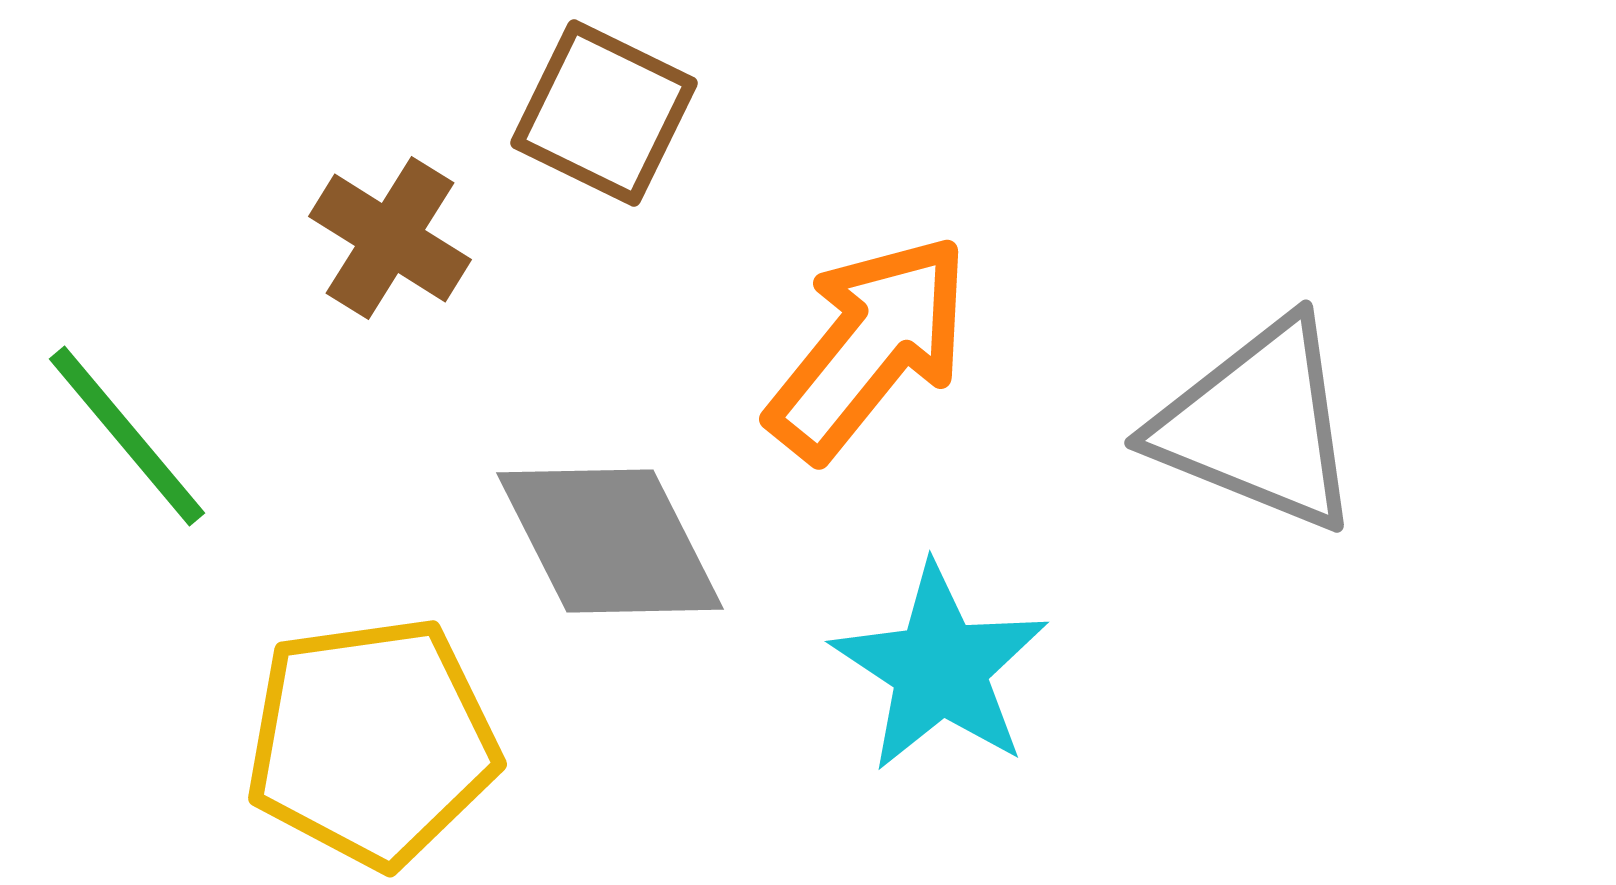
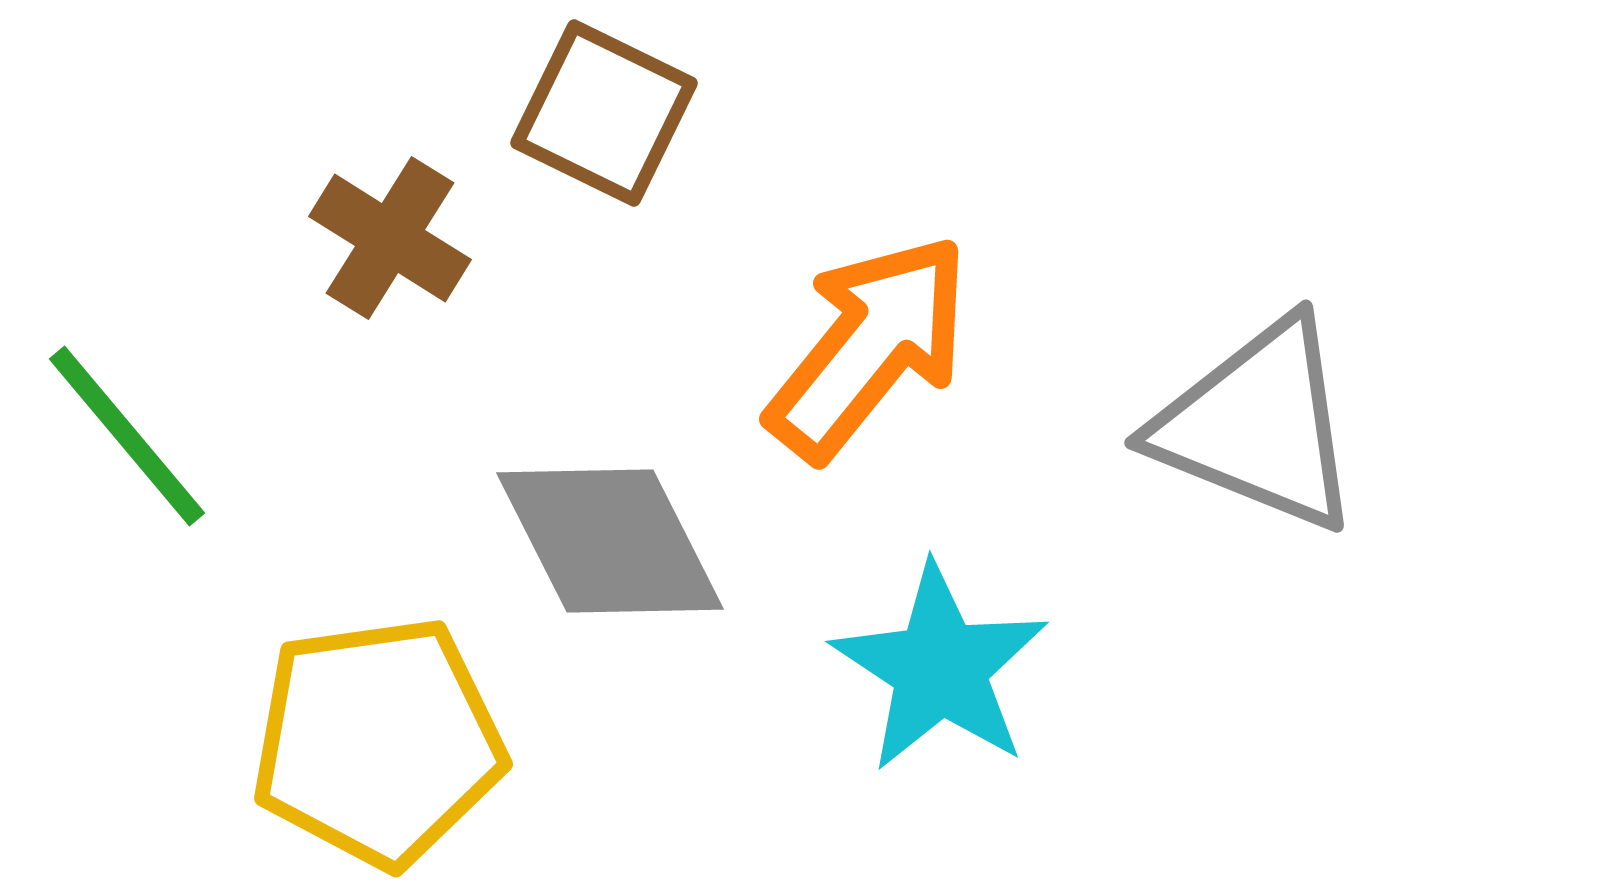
yellow pentagon: moved 6 px right
